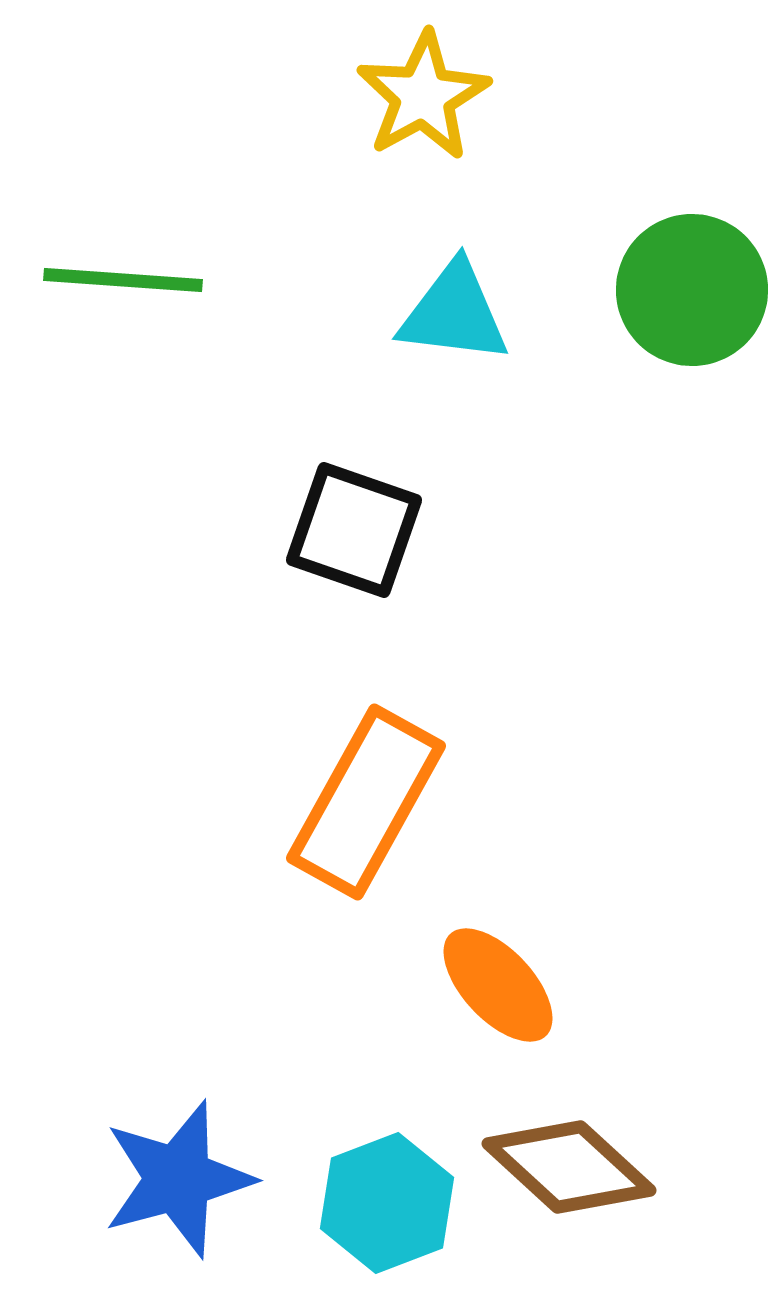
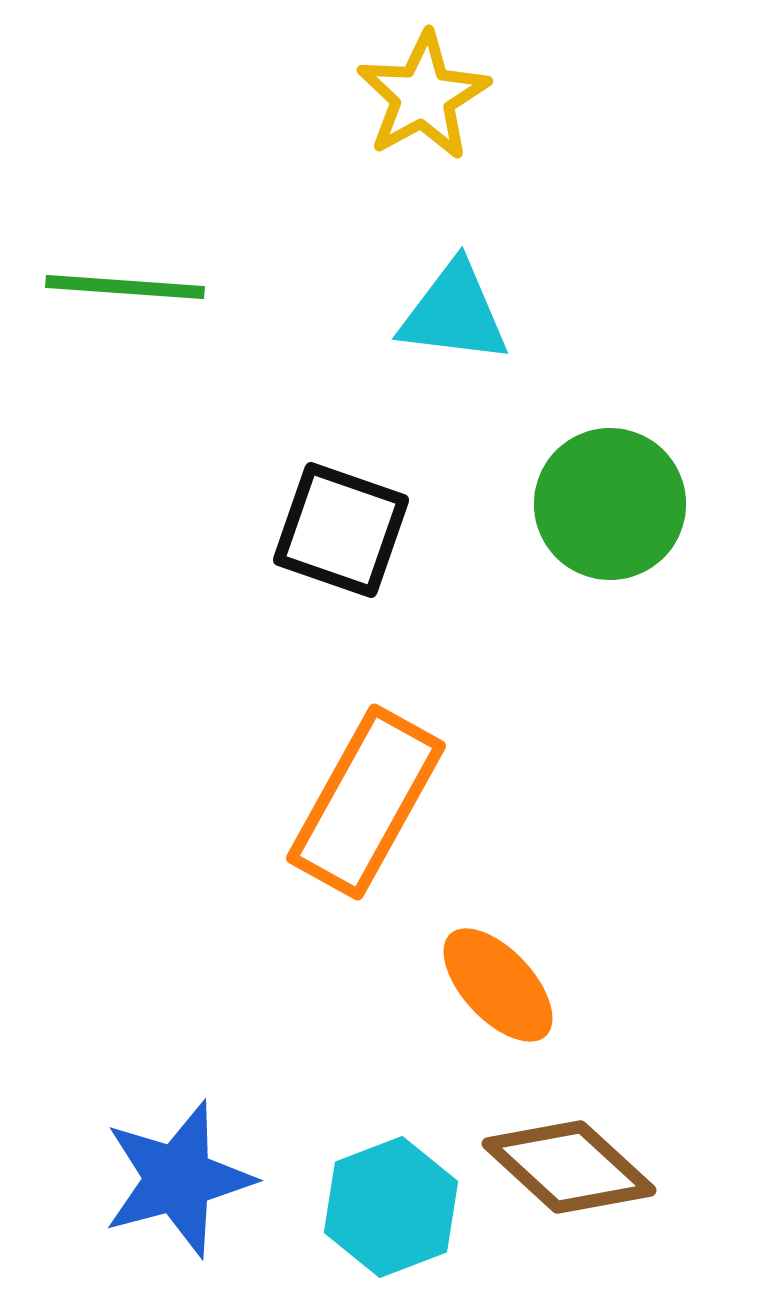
green line: moved 2 px right, 7 px down
green circle: moved 82 px left, 214 px down
black square: moved 13 px left
cyan hexagon: moved 4 px right, 4 px down
